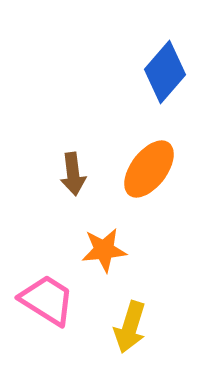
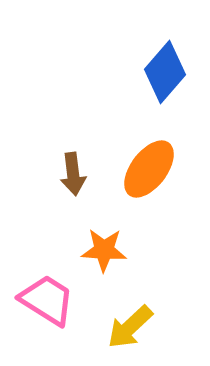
orange star: rotated 9 degrees clockwise
yellow arrow: rotated 30 degrees clockwise
